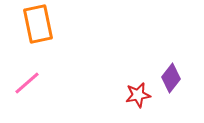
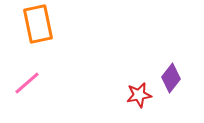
red star: moved 1 px right
